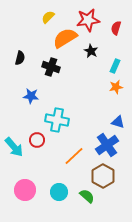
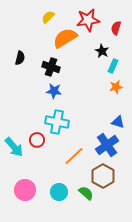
black star: moved 11 px right
cyan rectangle: moved 2 px left
blue star: moved 23 px right, 5 px up
cyan cross: moved 2 px down
green semicircle: moved 1 px left, 3 px up
